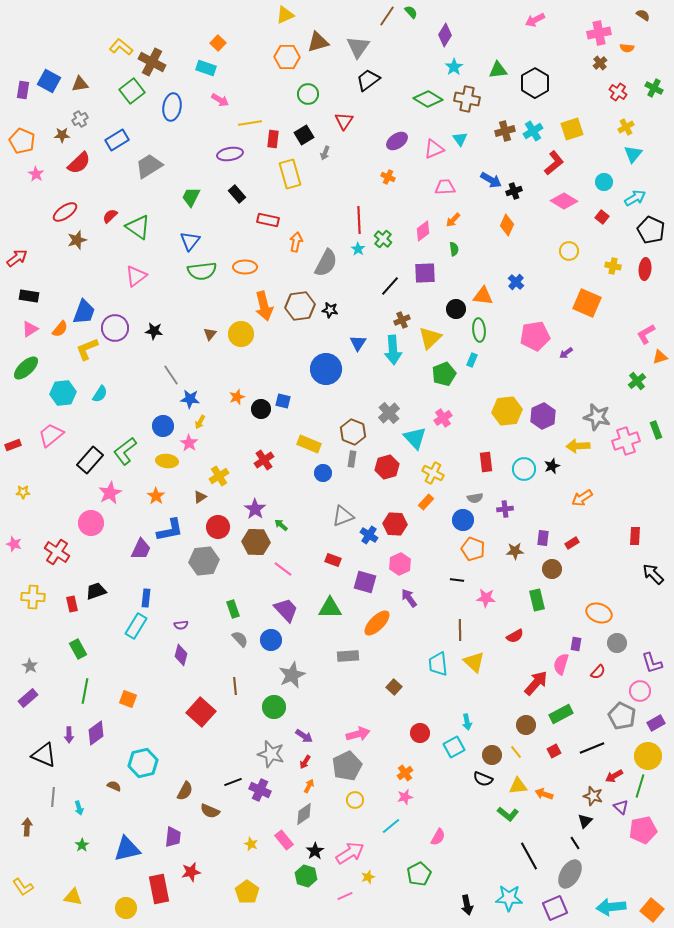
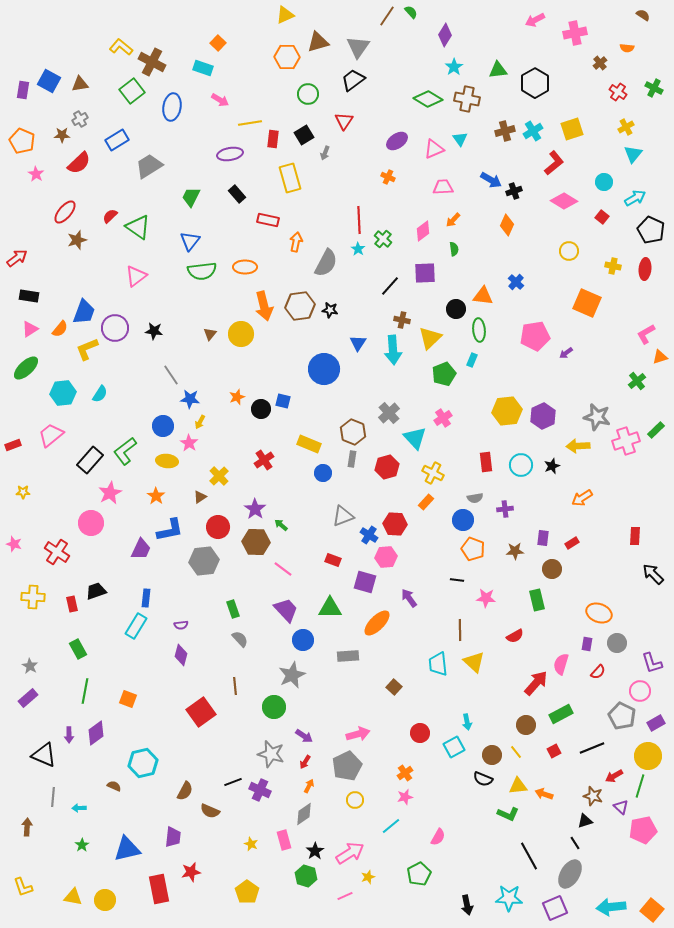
pink cross at (599, 33): moved 24 px left
cyan rectangle at (206, 68): moved 3 px left
black trapezoid at (368, 80): moved 15 px left
yellow rectangle at (290, 174): moved 4 px down
pink trapezoid at (445, 187): moved 2 px left
red ellipse at (65, 212): rotated 15 degrees counterclockwise
brown cross at (402, 320): rotated 35 degrees clockwise
blue circle at (326, 369): moved 2 px left
green rectangle at (656, 430): rotated 66 degrees clockwise
cyan circle at (524, 469): moved 3 px left, 4 px up
yellow cross at (219, 476): rotated 12 degrees counterclockwise
pink hexagon at (400, 564): moved 14 px left, 7 px up; rotated 20 degrees clockwise
blue circle at (271, 640): moved 32 px right
purple rectangle at (576, 644): moved 11 px right
red square at (201, 712): rotated 12 degrees clockwise
cyan arrow at (79, 808): rotated 104 degrees clockwise
green L-shape at (508, 814): rotated 15 degrees counterclockwise
black triangle at (585, 821): rotated 28 degrees clockwise
pink rectangle at (284, 840): rotated 24 degrees clockwise
yellow L-shape at (23, 887): rotated 15 degrees clockwise
yellow circle at (126, 908): moved 21 px left, 8 px up
